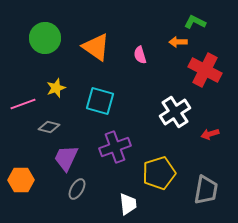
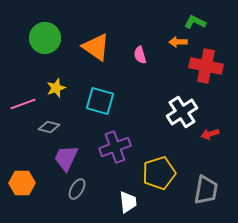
red cross: moved 1 px right, 4 px up; rotated 16 degrees counterclockwise
white cross: moved 7 px right
orange hexagon: moved 1 px right, 3 px down
white trapezoid: moved 2 px up
